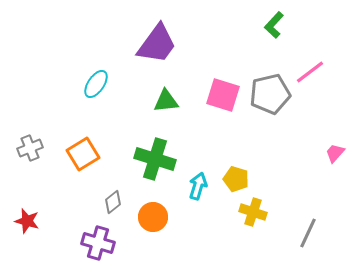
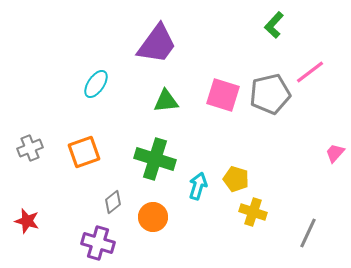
orange square: moved 1 px right, 2 px up; rotated 12 degrees clockwise
